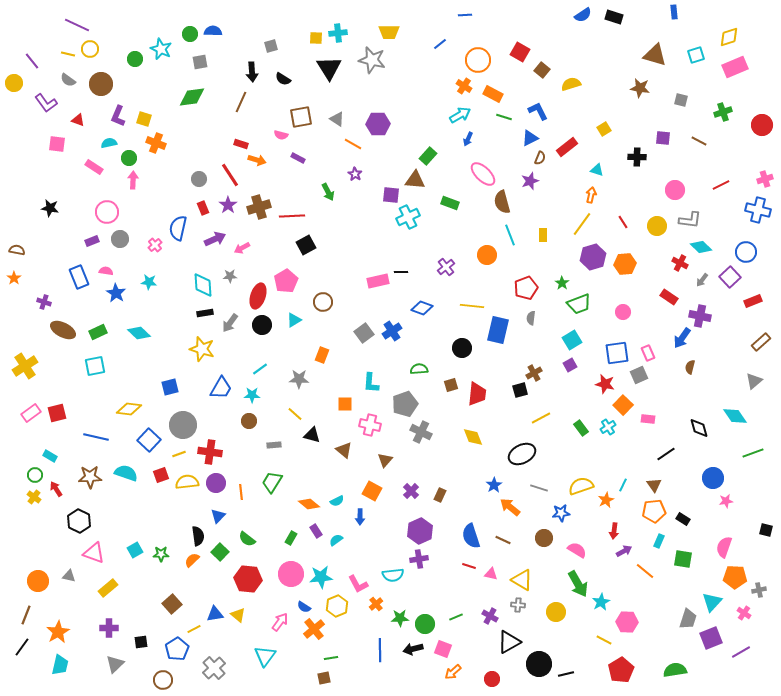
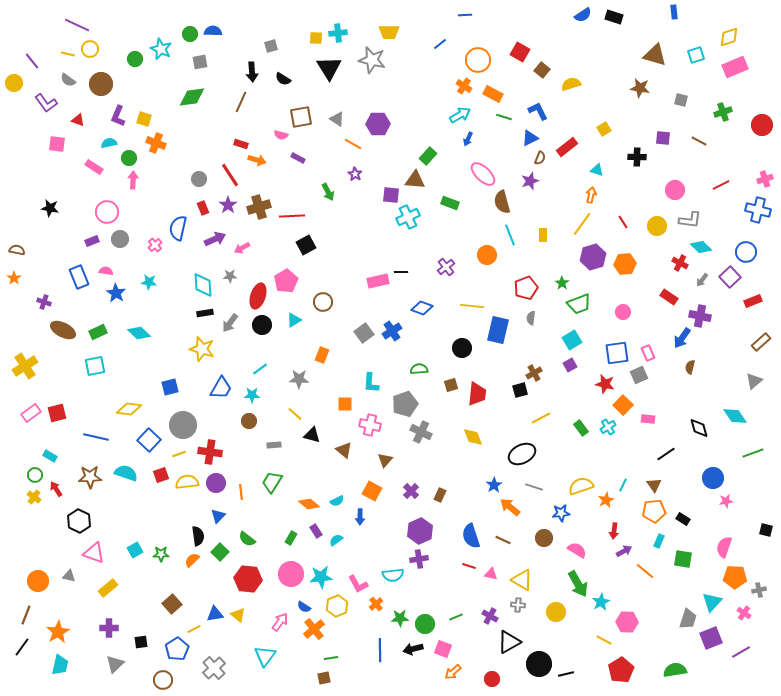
gray line at (539, 488): moved 5 px left, 1 px up
